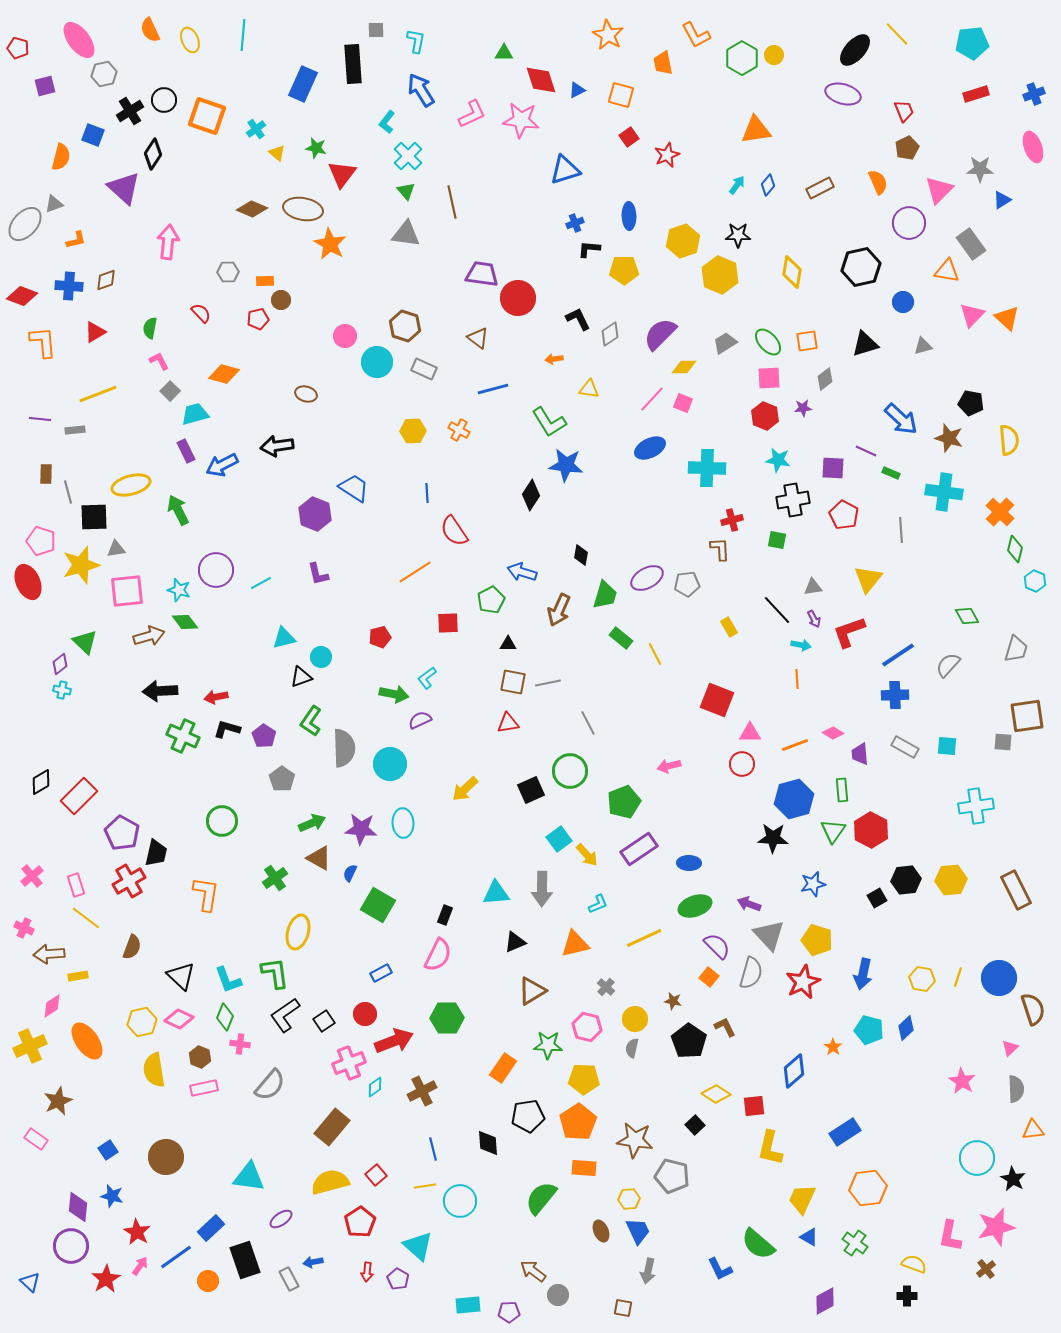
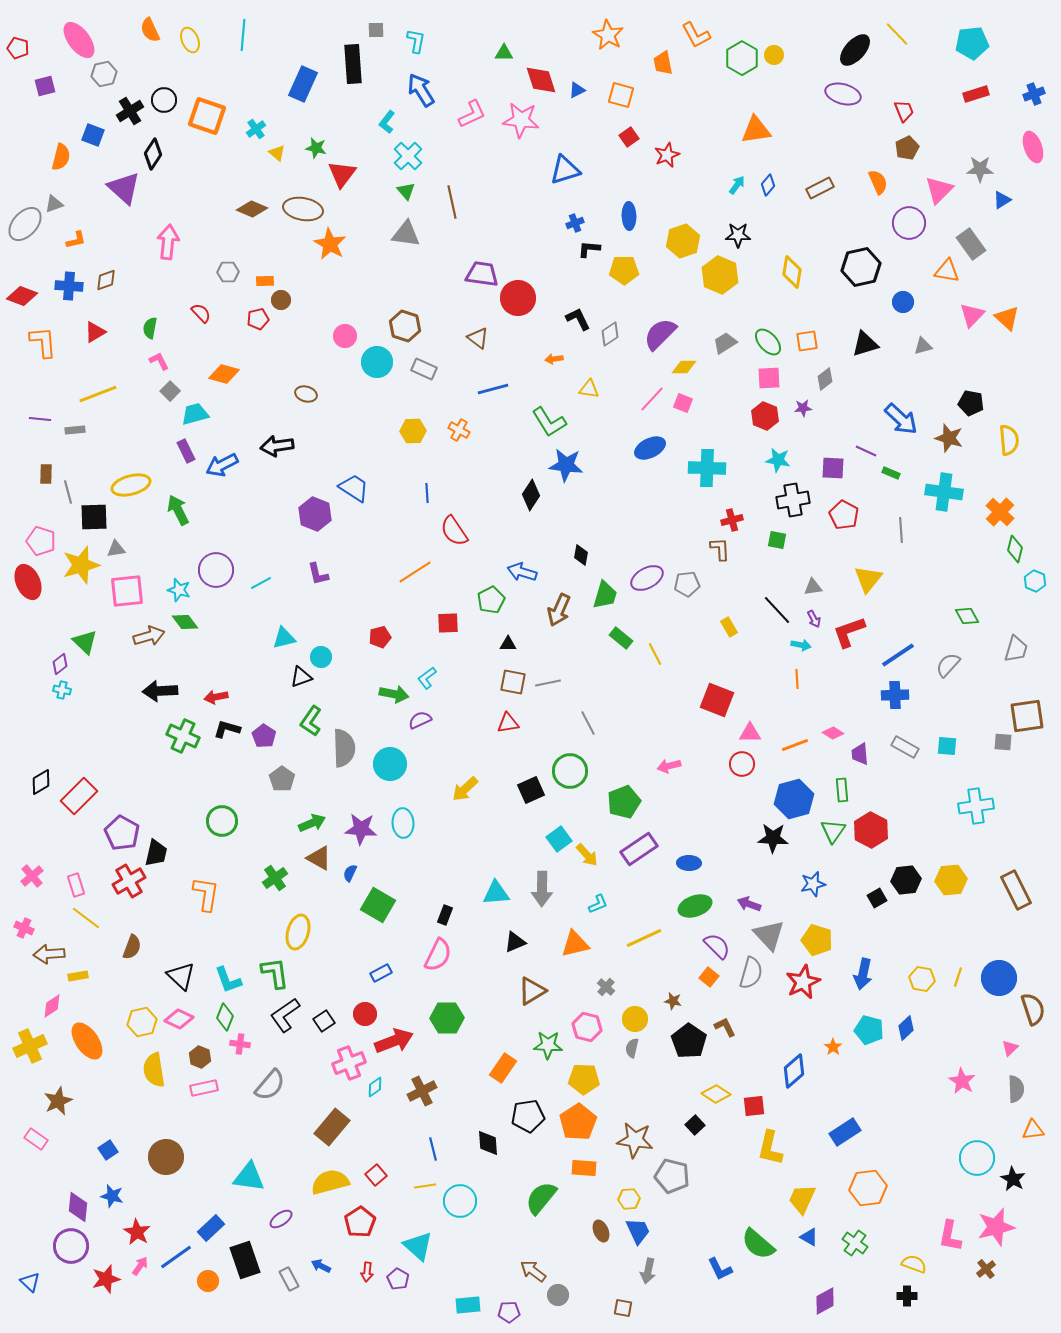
blue arrow at (313, 1262): moved 8 px right, 4 px down; rotated 36 degrees clockwise
red star at (106, 1279): rotated 16 degrees clockwise
